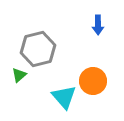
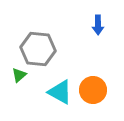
gray hexagon: rotated 20 degrees clockwise
orange circle: moved 9 px down
cyan triangle: moved 4 px left, 5 px up; rotated 20 degrees counterclockwise
